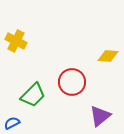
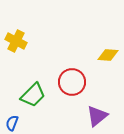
yellow diamond: moved 1 px up
purple triangle: moved 3 px left
blue semicircle: rotated 42 degrees counterclockwise
